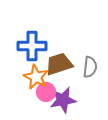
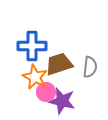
orange star: moved 1 px left
purple star: moved 1 px left, 1 px down; rotated 24 degrees clockwise
